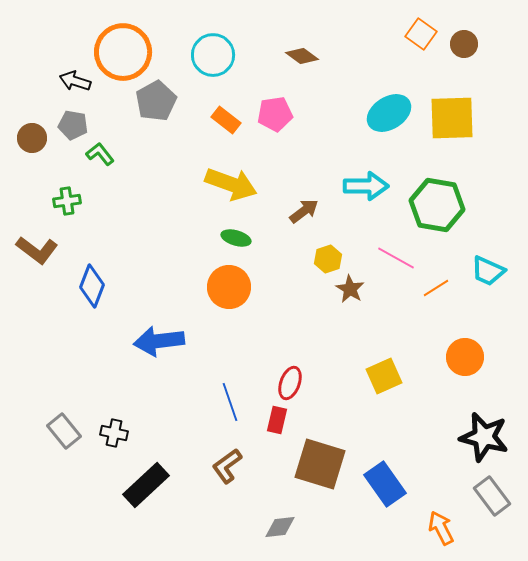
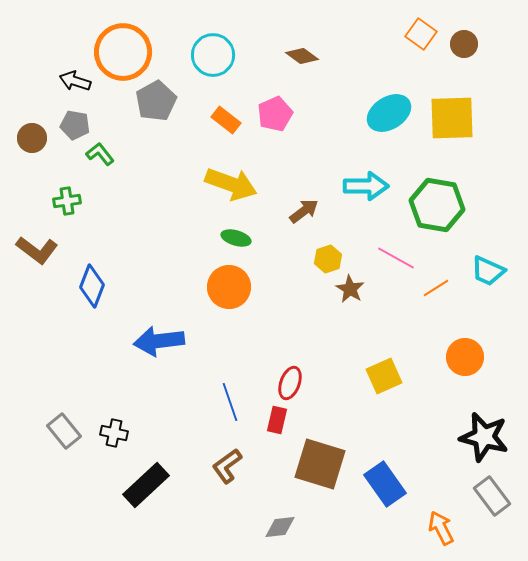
pink pentagon at (275, 114): rotated 16 degrees counterclockwise
gray pentagon at (73, 125): moved 2 px right
